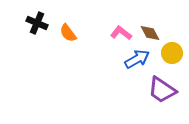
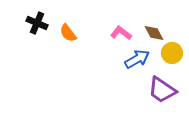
brown diamond: moved 4 px right
